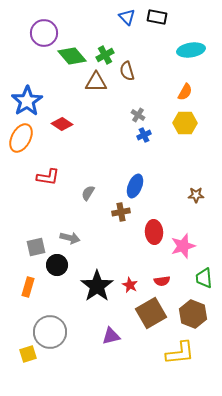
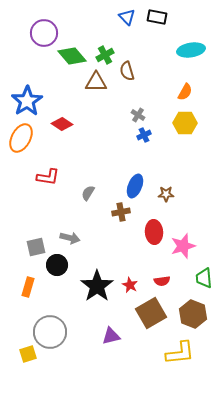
brown star: moved 30 px left, 1 px up
